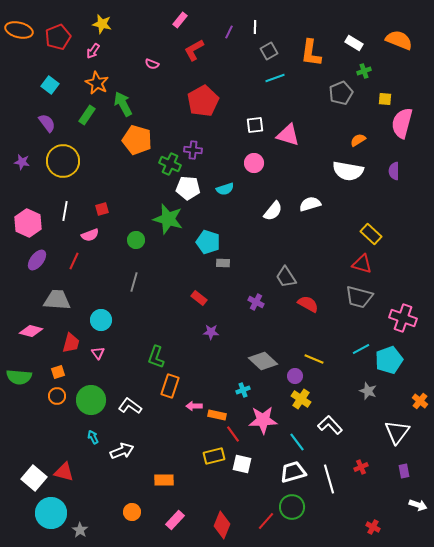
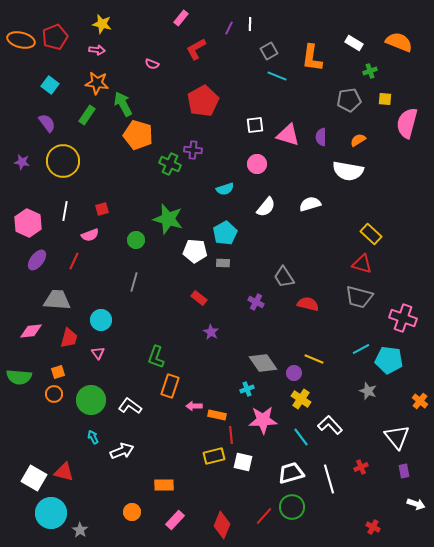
pink rectangle at (180, 20): moved 1 px right, 2 px up
white line at (255, 27): moved 5 px left, 3 px up
orange ellipse at (19, 30): moved 2 px right, 10 px down
purple line at (229, 32): moved 4 px up
red pentagon at (58, 37): moved 3 px left
orange semicircle at (399, 40): moved 2 px down
red L-shape at (194, 50): moved 2 px right, 1 px up
pink arrow at (93, 51): moved 4 px right, 1 px up; rotated 119 degrees counterclockwise
orange L-shape at (311, 53): moved 1 px right, 5 px down
green cross at (364, 71): moved 6 px right
cyan line at (275, 78): moved 2 px right, 2 px up; rotated 42 degrees clockwise
orange star at (97, 83): rotated 20 degrees counterclockwise
gray pentagon at (341, 93): moved 8 px right, 7 px down; rotated 15 degrees clockwise
pink semicircle at (402, 123): moved 5 px right
orange pentagon at (137, 140): moved 1 px right, 5 px up
pink circle at (254, 163): moved 3 px right, 1 px down
purple semicircle at (394, 171): moved 73 px left, 34 px up
white pentagon at (188, 188): moved 7 px right, 63 px down
white semicircle at (273, 211): moved 7 px left, 4 px up
cyan pentagon at (208, 242): moved 17 px right, 9 px up; rotated 25 degrees clockwise
gray trapezoid at (286, 277): moved 2 px left
red semicircle at (308, 304): rotated 15 degrees counterclockwise
pink diamond at (31, 331): rotated 20 degrees counterclockwise
purple star at (211, 332): rotated 28 degrees clockwise
red trapezoid at (71, 343): moved 2 px left, 5 px up
cyan pentagon at (389, 360): rotated 28 degrees clockwise
gray diamond at (263, 361): moved 2 px down; rotated 12 degrees clockwise
purple circle at (295, 376): moved 1 px left, 3 px up
cyan cross at (243, 390): moved 4 px right, 1 px up
orange circle at (57, 396): moved 3 px left, 2 px up
white triangle at (397, 432): moved 5 px down; rotated 16 degrees counterclockwise
red line at (233, 434): moved 2 px left, 1 px down; rotated 30 degrees clockwise
cyan line at (297, 442): moved 4 px right, 5 px up
white square at (242, 464): moved 1 px right, 2 px up
white trapezoid at (293, 472): moved 2 px left, 1 px down
white square at (34, 478): rotated 10 degrees counterclockwise
orange rectangle at (164, 480): moved 5 px down
white arrow at (418, 505): moved 2 px left, 1 px up
red line at (266, 521): moved 2 px left, 5 px up
